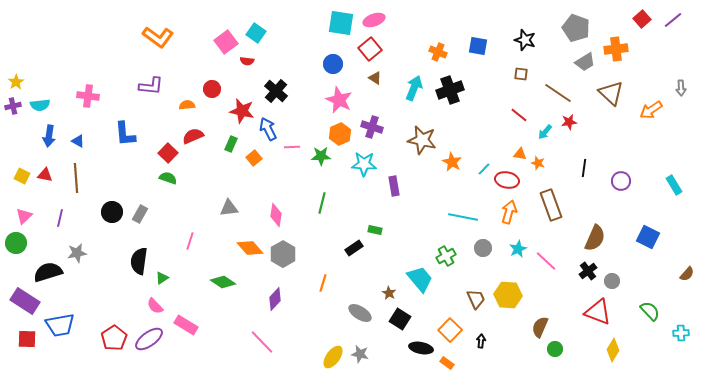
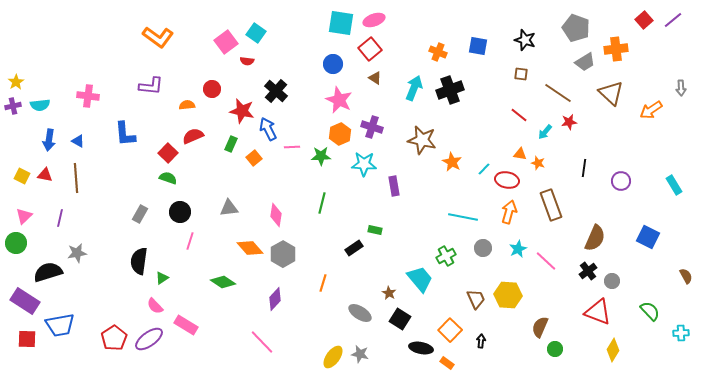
red square at (642, 19): moved 2 px right, 1 px down
blue arrow at (49, 136): moved 4 px down
black circle at (112, 212): moved 68 px right
brown semicircle at (687, 274): moved 1 px left, 2 px down; rotated 70 degrees counterclockwise
